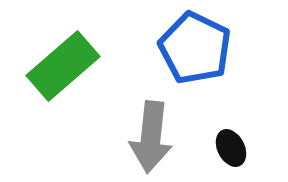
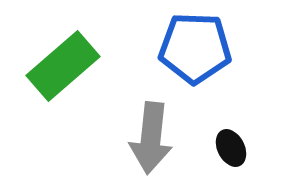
blue pentagon: rotated 24 degrees counterclockwise
gray arrow: moved 1 px down
